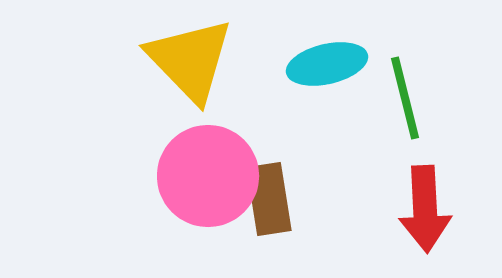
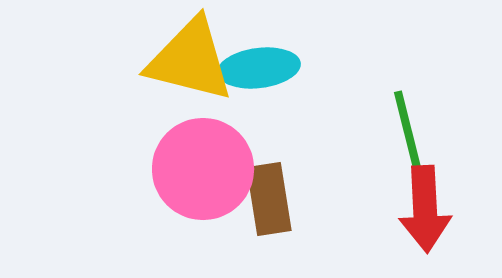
yellow triangle: rotated 32 degrees counterclockwise
cyan ellipse: moved 68 px left, 4 px down; rotated 6 degrees clockwise
green line: moved 3 px right, 34 px down
pink circle: moved 5 px left, 7 px up
